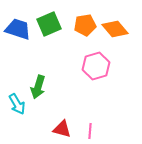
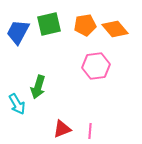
green square: rotated 10 degrees clockwise
blue trapezoid: moved 3 px down; rotated 80 degrees counterclockwise
pink hexagon: rotated 8 degrees clockwise
red triangle: rotated 36 degrees counterclockwise
